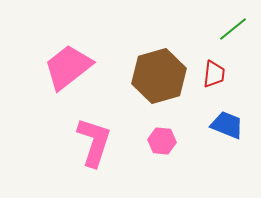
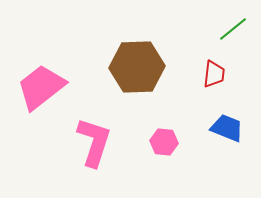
pink trapezoid: moved 27 px left, 20 px down
brown hexagon: moved 22 px left, 9 px up; rotated 14 degrees clockwise
blue trapezoid: moved 3 px down
pink hexagon: moved 2 px right, 1 px down
